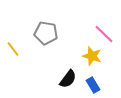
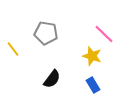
black semicircle: moved 16 px left
